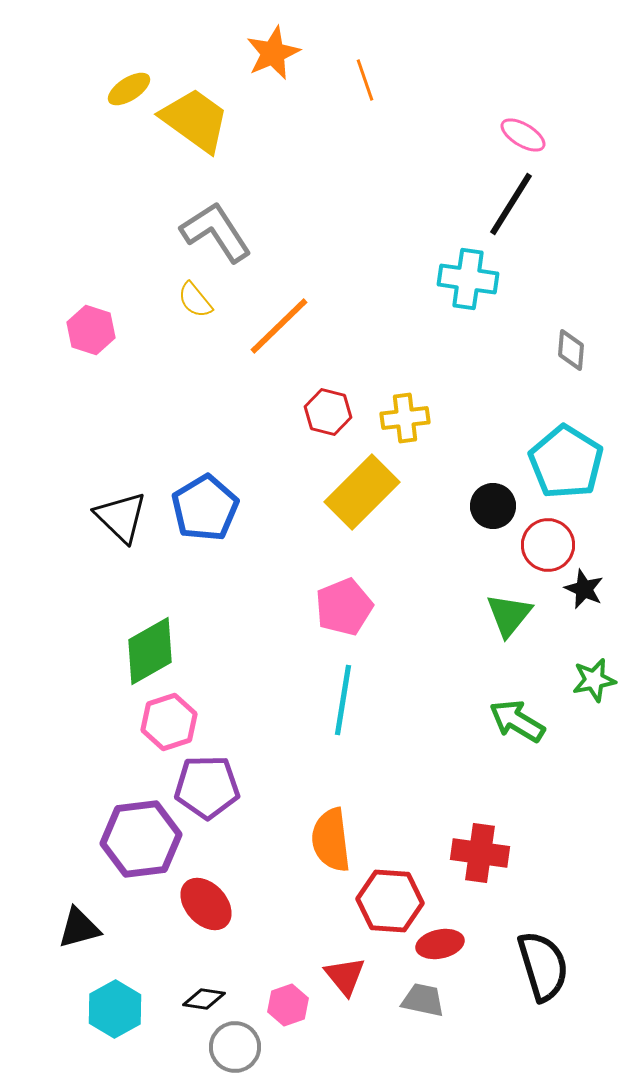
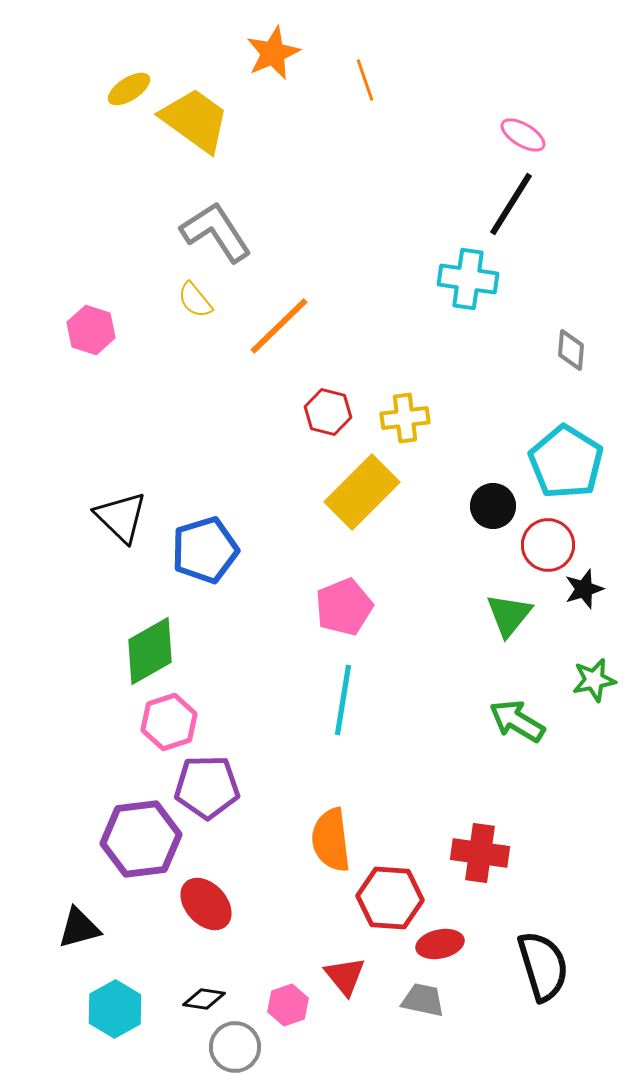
blue pentagon at (205, 508): moved 42 px down; rotated 14 degrees clockwise
black star at (584, 589): rotated 30 degrees clockwise
red hexagon at (390, 901): moved 3 px up
